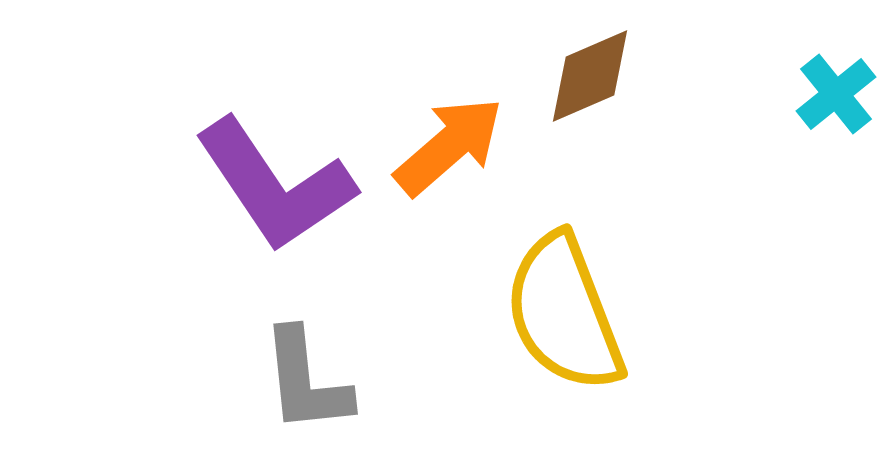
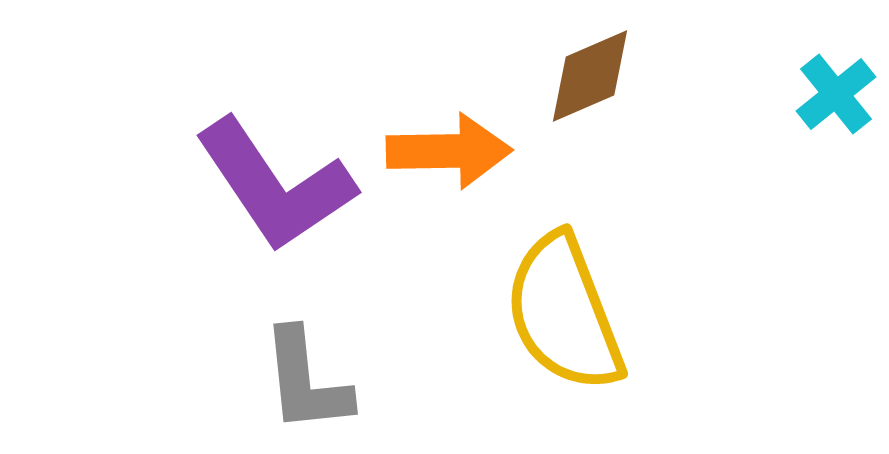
orange arrow: moved 5 px down; rotated 40 degrees clockwise
